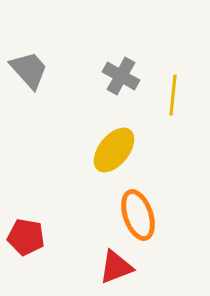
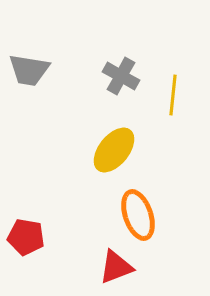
gray trapezoid: rotated 141 degrees clockwise
